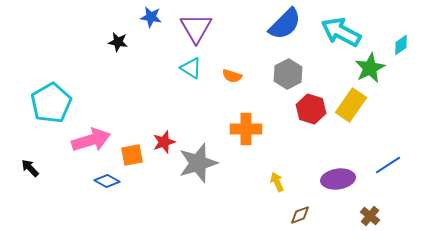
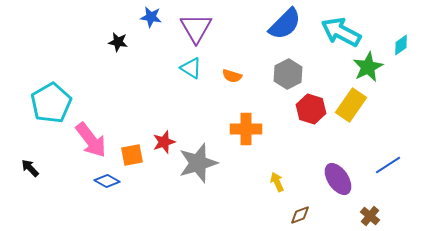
green star: moved 2 px left, 1 px up
pink arrow: rotated 69 degrees clockwise
purple ellipse: rotated 64 degrees clockwise
